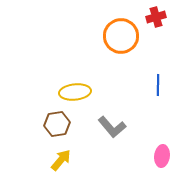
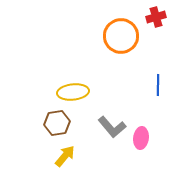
yellow ellipse: moved 2 px left
brown hexagon: moved 1 px up
pink ellipse: moved 21 px left, 18 px up
yellow arrow: moved 4 px right, 4 px up
